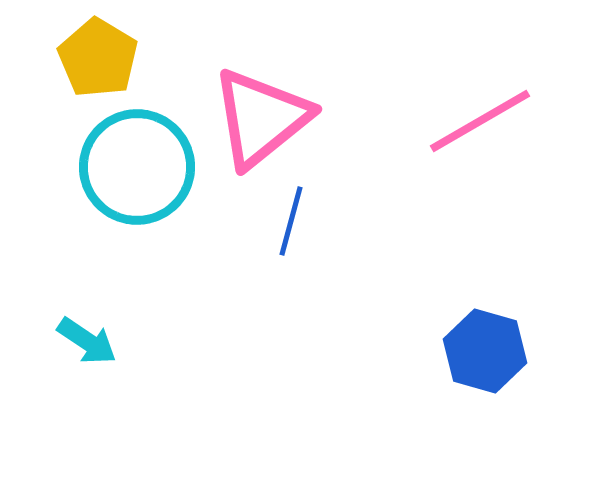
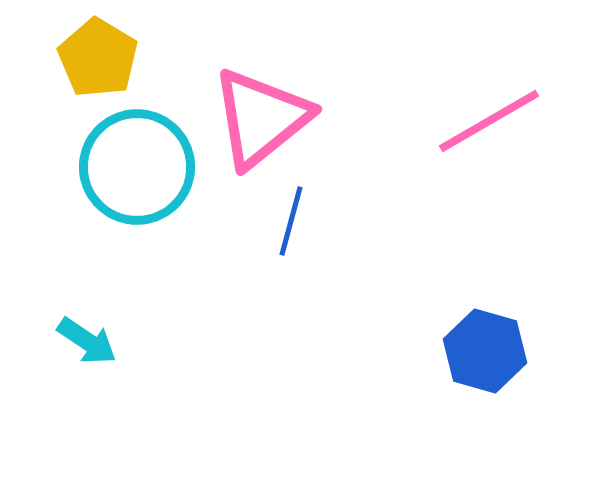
pink line: moved 9 px right
